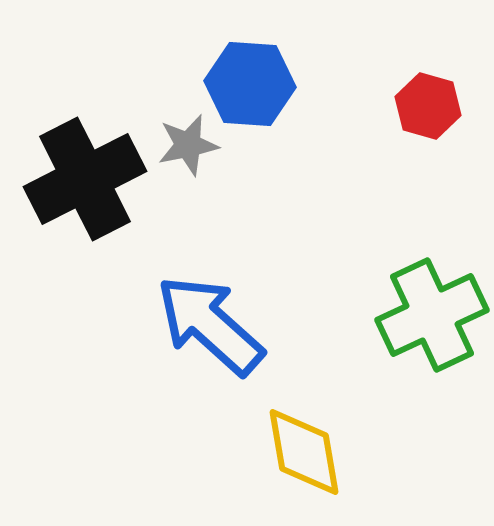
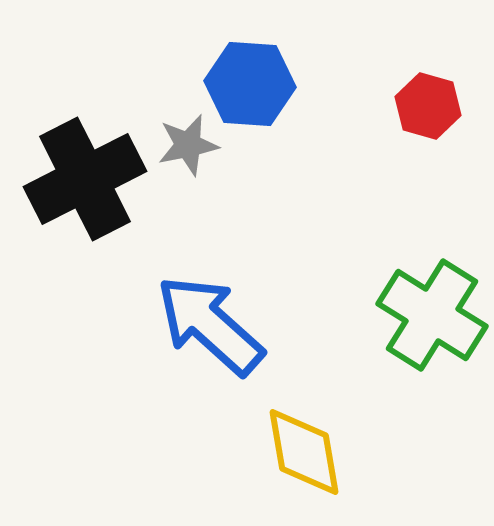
green cross: rotated 33 degrees counterclockwise
